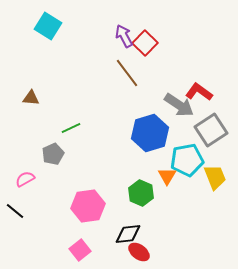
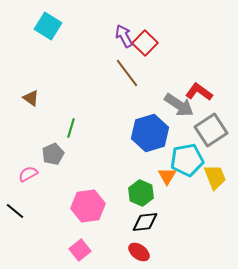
brown triangle: rotated 30 degrees clockwise
green line: rotated 48 degrees counterclockwise
pink semicircle: moved 3 px right, 5 px up
black diamond: moved 17 px right, 12 px up
